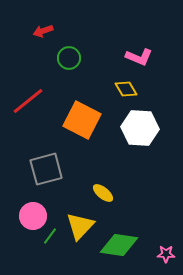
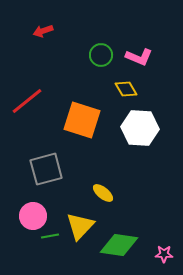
green circle: moved 32 px right, 3 px up
red line: moved 1 px left
orange square: rotated 9 degrees counterclockwise
green line: rotated 42 degrees clockwise
pink star: moved 2 px left
